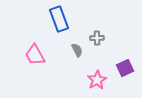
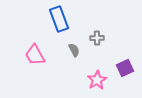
gray semicircle: moved 3 px left
